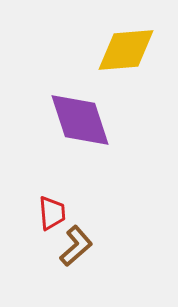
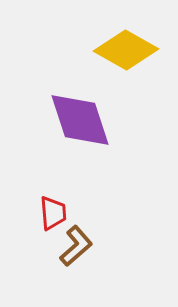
yellow diamond: rotated 34 degrees clockwise
red trapezoid: moved 1 px right
